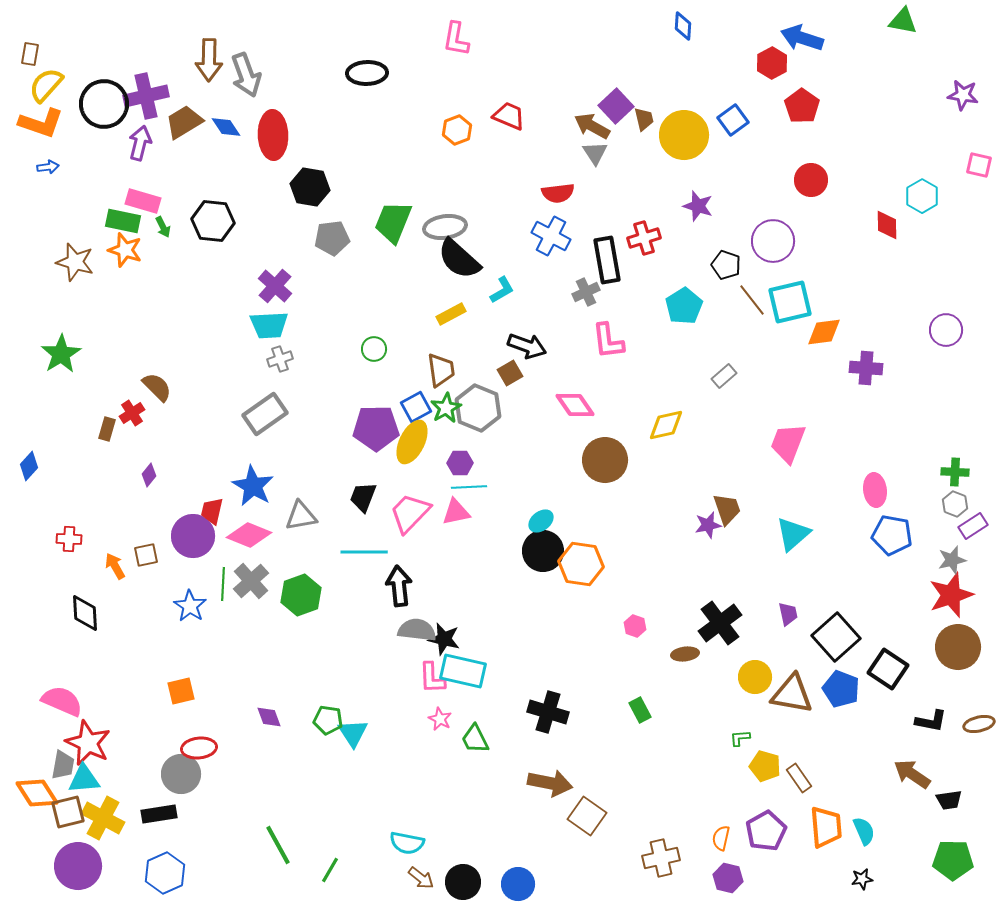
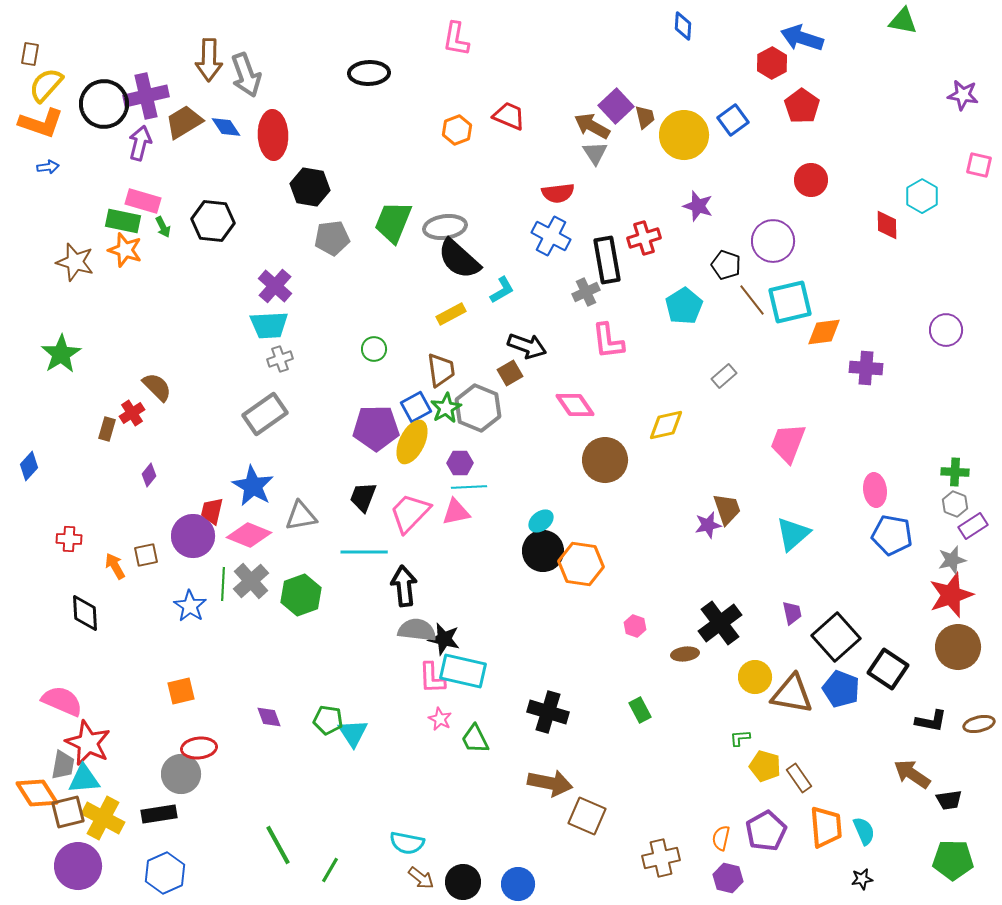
black ellipse at (367, 73): moved 2 px right
brown trapezoid at (644, 119): moved 1 px right, 2 px up
black arrow at (399, 586): moved 5 px right
purple trapezoid at (788, 614): moved 4 px right, 1 px up
brown square at (587, 816): rotated 12 degrees counterclockwise
